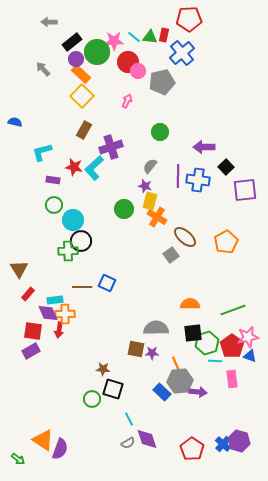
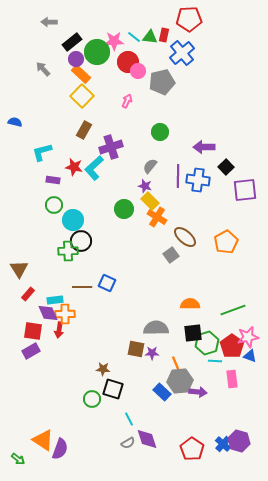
yellow rectangle at (150, 201): rotated 60 degrees counterclockwise
